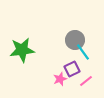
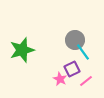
green star: rotated 10 degrees counterclockwise
pink star: rotated 24 degrees counterclockwise
